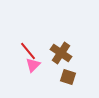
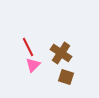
red line: moved 4 px up; rotated 12 degrees clockwise
brown square: moved 2 px left
